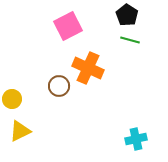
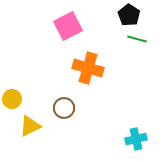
black pentagon: moved 2 px right
green line: moved 7 px right, 1 px up
orange cross: rotated 8 degrees counterclockwise
brown circle: moved 5 px right, 22 px down
yellow triangle: moved 10 px right, 5 px up
